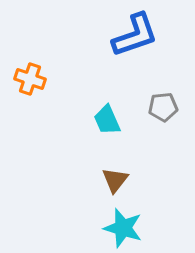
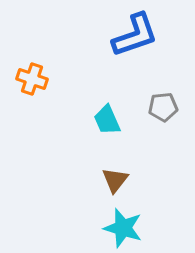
orange cross: moved 2 px right
